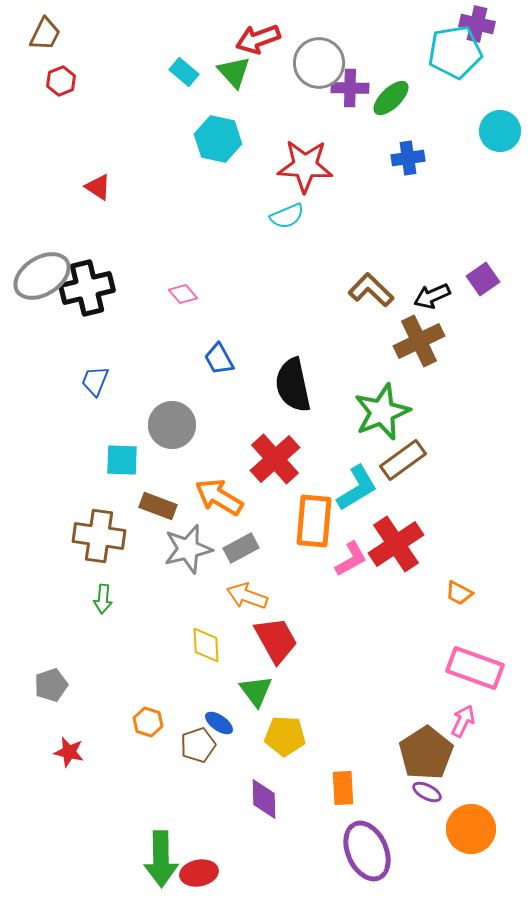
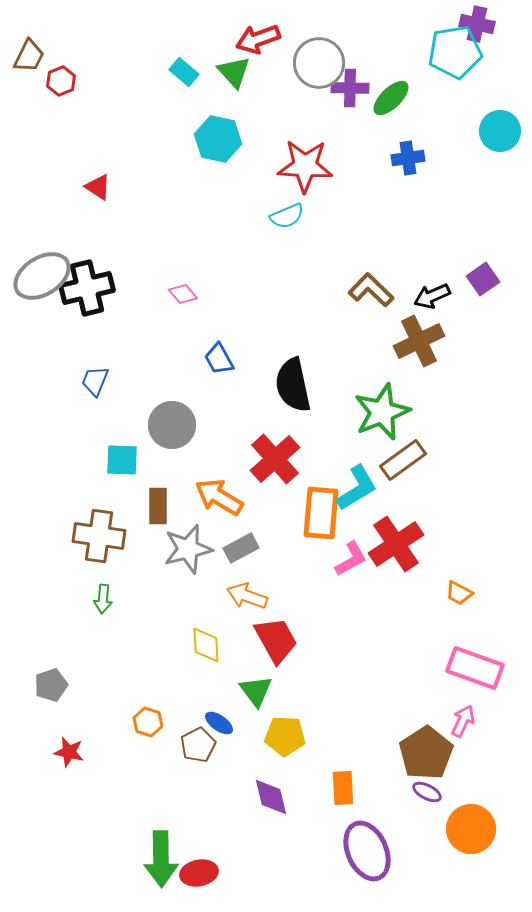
brown trapezoid at (45, 34): moved 16 px left, 22 px down
brown rectangle at (158, 506): rotated 69 degrees clockwise
orange rectangle at (314, 521): moved 7 px right, 8 px up
brown pentagon at (198, 745): rotated 8 degrees counterclockwise
purple diamond at (264, 799): moved 7 px right, 2 px up; rotated 12 degrees counterclockwise
